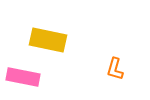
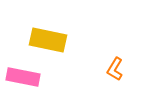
orange L-shape: rotated 15 degrees clockwise
